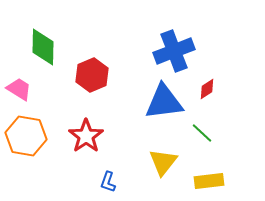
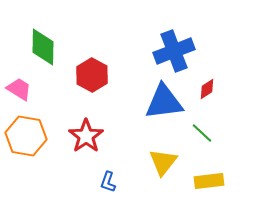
red hexagon: rotated 8 degrees counterclockwise
